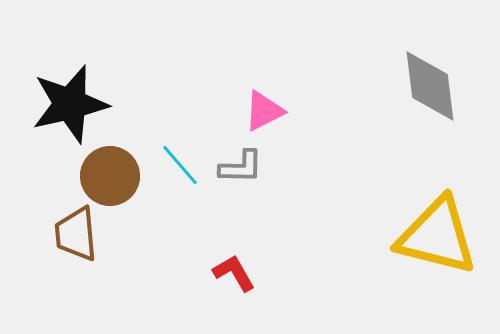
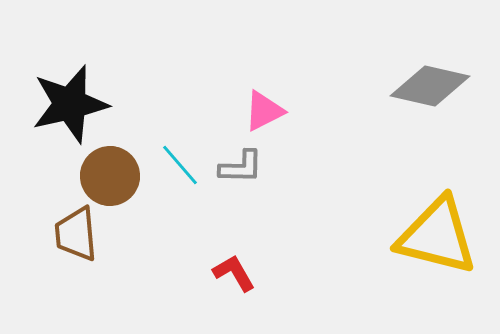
gray diamond: rotated 70 degrees counterclockwise
